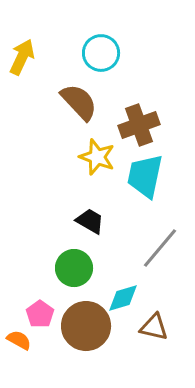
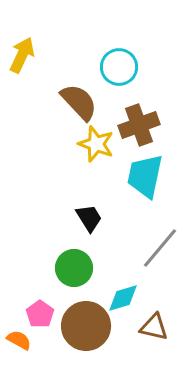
cyan circle: moved 18 px right, 14 px down
yellow arrow: moved 2 px up
yellow star: moved 1 px left, 13 px up
black trapezoid: moved 1 px left, 3 px up; rotated 28 degrees clockwise
